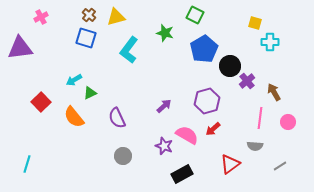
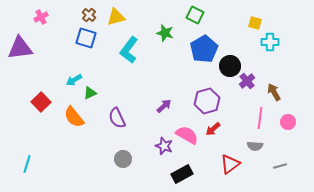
gray circle: moved 3 px down
gray line: rotated 16 degrees clockwise
